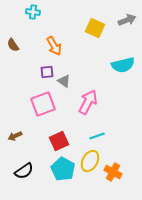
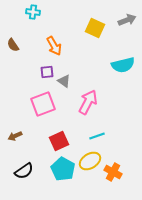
yellow ellipse: rotated 30 degrees clockwise
